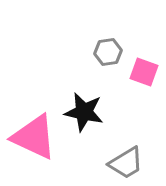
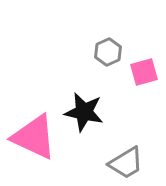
gray hexagon: rotated 16 degrees counterclockwise
pink square: rotated 36 degrees counterclockwise
